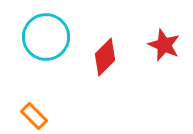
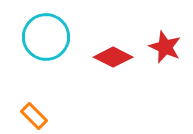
red star: moved 1 px right, 2 px down
red diamond: moved 8 px right; rotated 72 degrees clockwise
